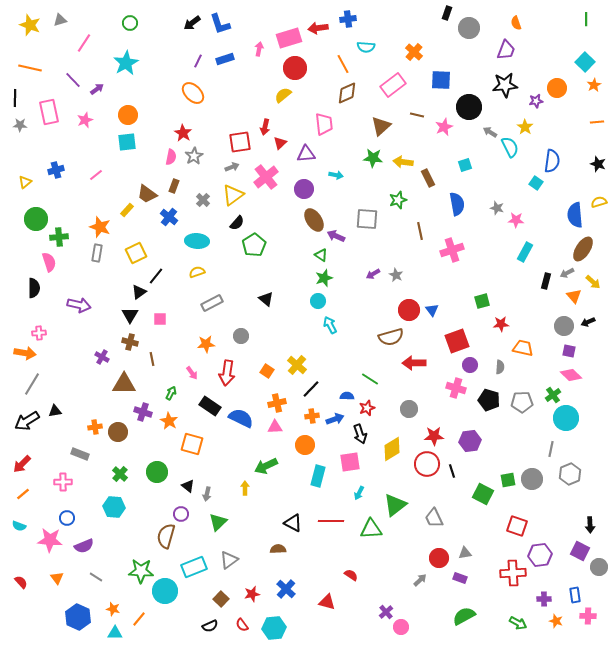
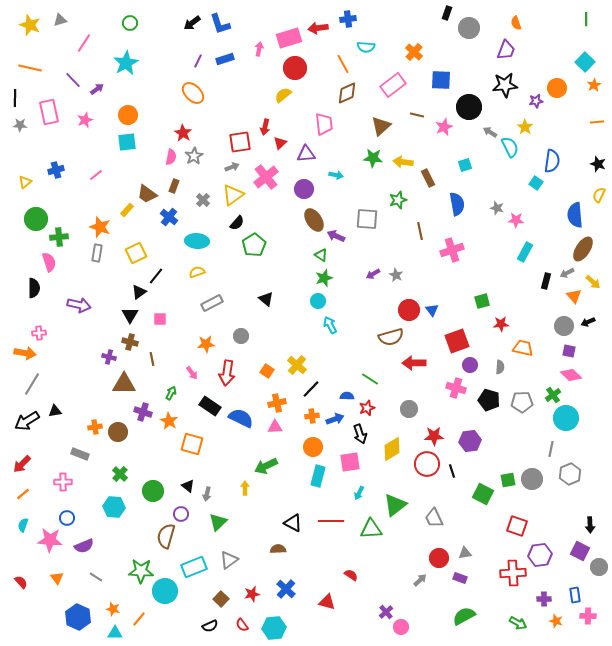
yellow semicircle at (599, 202): moved 7 px up; rotated 49 degrees counterclockwise
purple cross at (102, 357): moved 7 px right; rotated 16 degrees counterclockwise
orange circle at (305, 445): moved 8 px right, 2 px down
green circle at (157, 472): moved 4 px left, 19 px down
cyan semicircle at (19, 526): moved 4 px right, 1 px up; rotated 88 degrees clockwise
